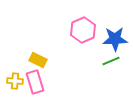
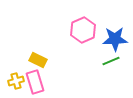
yellow cross: moved 1 px right; rotated 21 degrees counterclockwise
